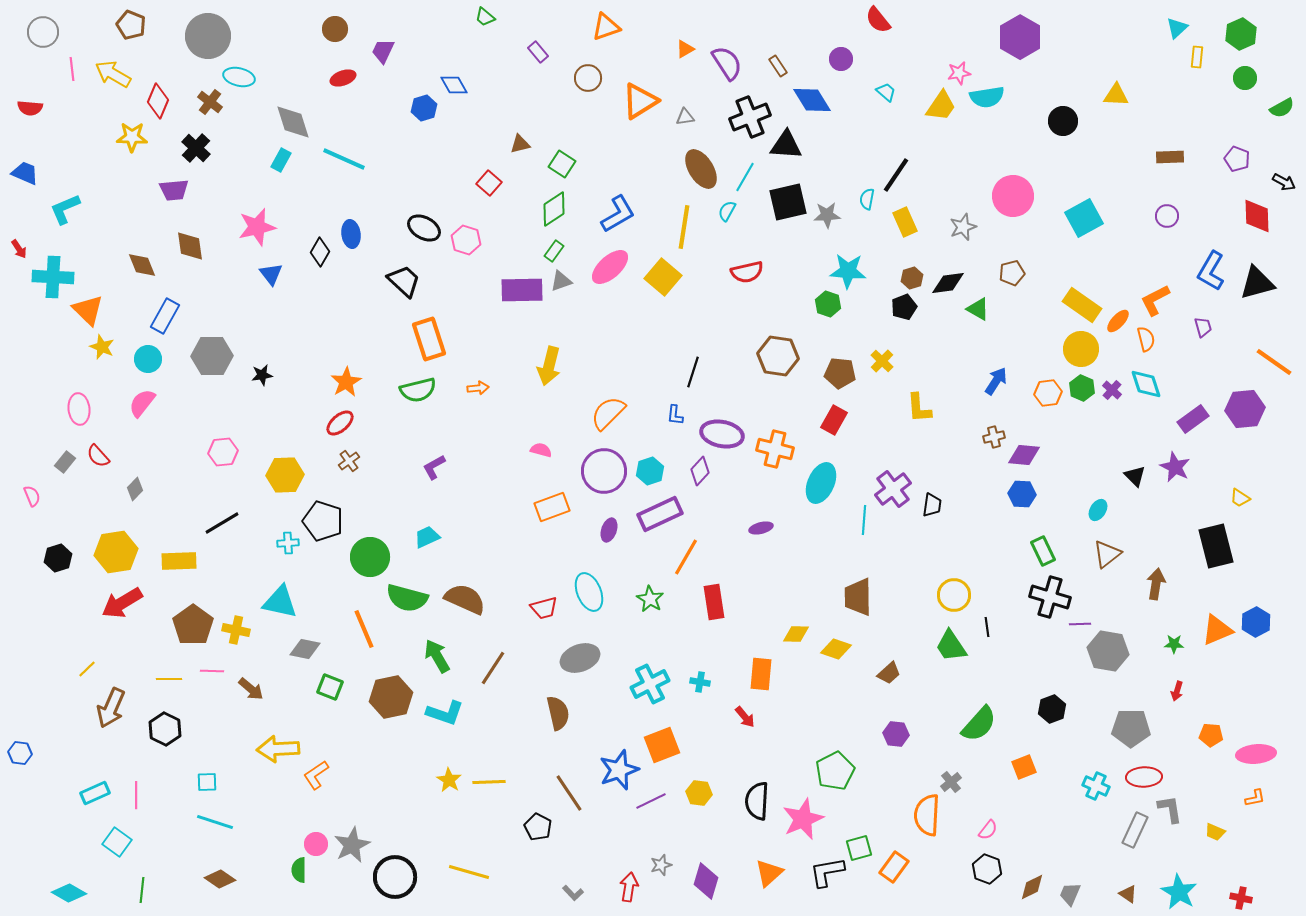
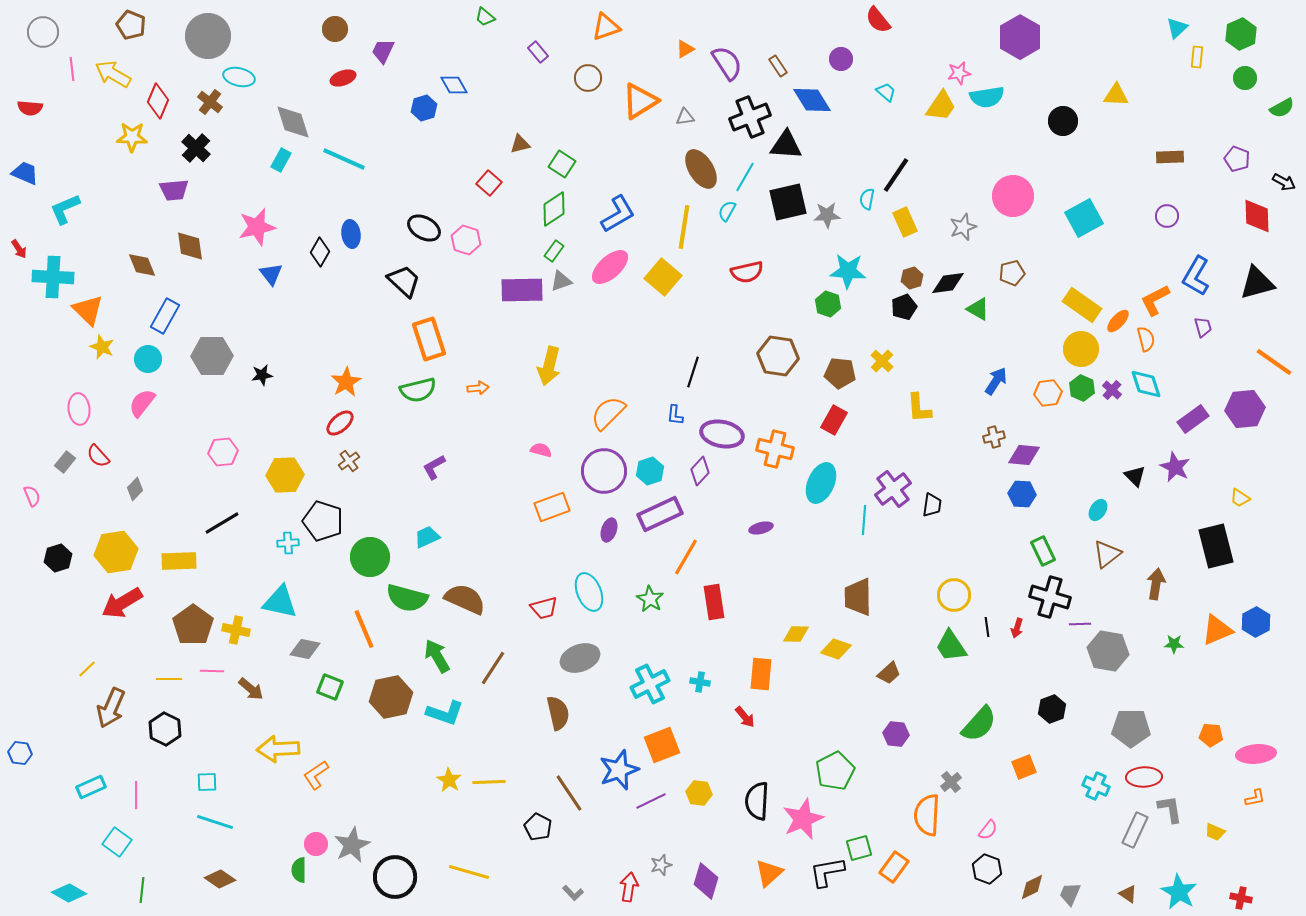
blue L-shape at (1211, 271): moved 15 px left, 5 px down
red arrow at (1177, 691): moved 160 px left, 63 px up
cyan rectangle at (95, 793): moved 4 px left, 6 px up
